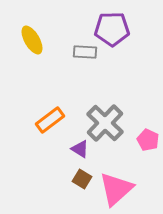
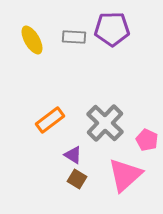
gray rectangle: moved 11 px left, 15 px up
pink pentagon: moved 1 px left
purple triangle: moved 7 px left, 6 px down
brown square: moved 5 px left
pink triangle: moved 9 px right, 14 px up
